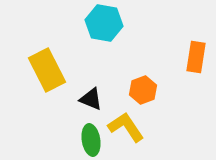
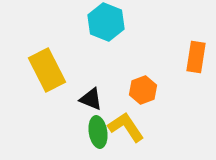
cyan hexagon: moved 2 px right, 1 px up; rotated 12 degrees clockwise
green ellipse: moved 7 px right, 8 px up
